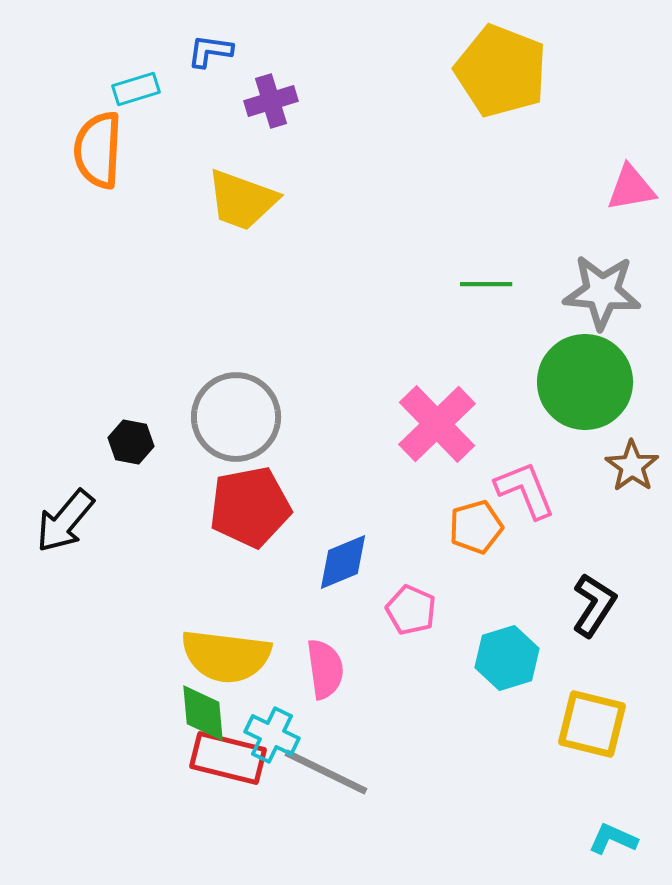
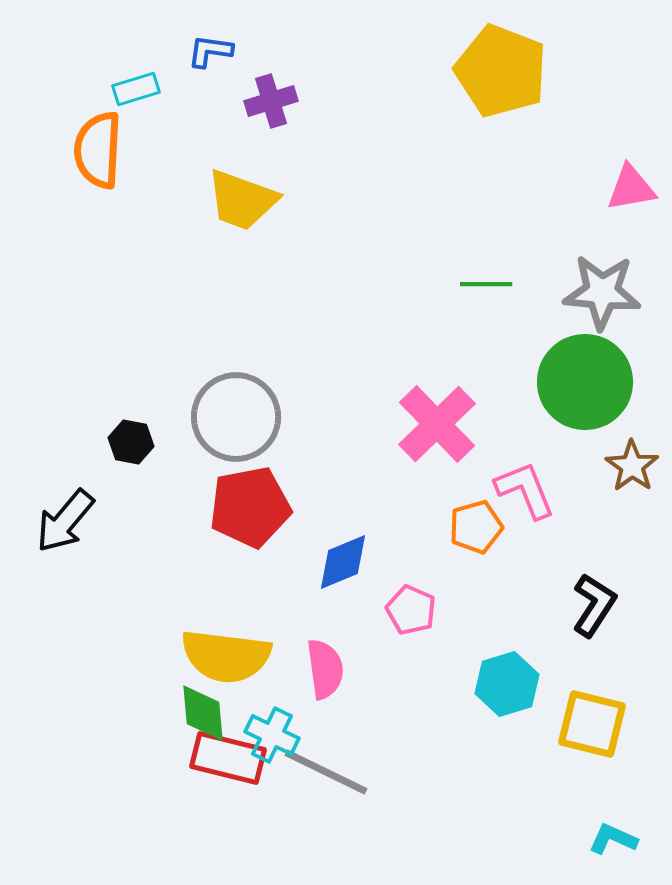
cyan hexagon: moved 26 px down
